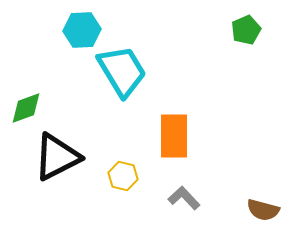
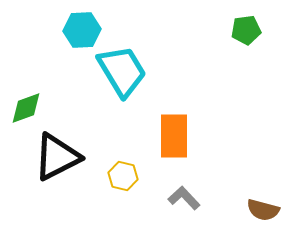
green pentagon: rotated 16 degrees clockwise
